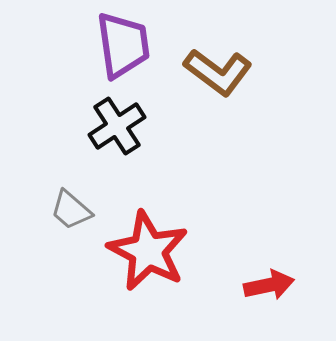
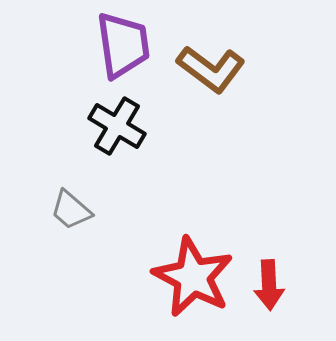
brown L-shape: moved 7 px left, 3 px up
black cross: rotated 26 degrees counterclockwise
red star: moved 45 px right, 26 px down
red arrow: rotated 99 degrees clockwise
